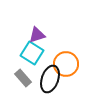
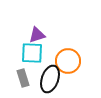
cyan square: rotated 30 degrees counterclockwise
orange circle: moved 2 px right, 3 px up
gray rectangle: rotated 24 degrees clockwise
